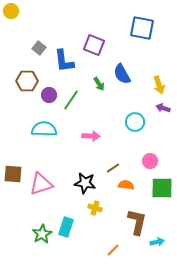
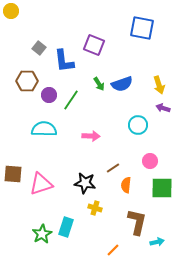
blue semicircle: moved 10 px down; rotated 80 degrees counterclockwise
cyan circle: moved 3 px right, 3 px down
orange semicircle: rotated 91 degrees counterclockwise
